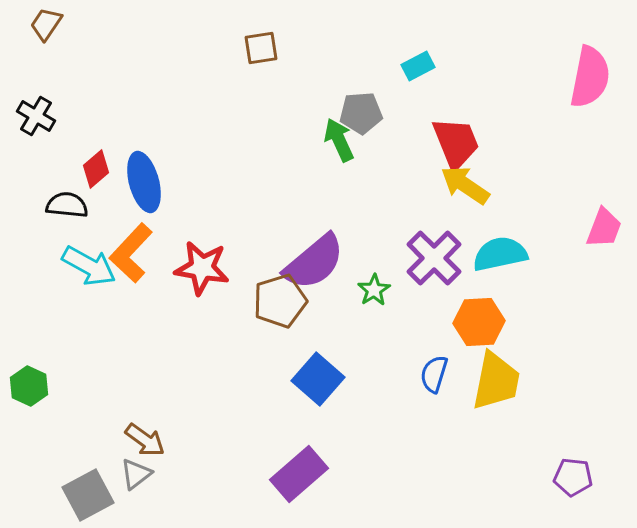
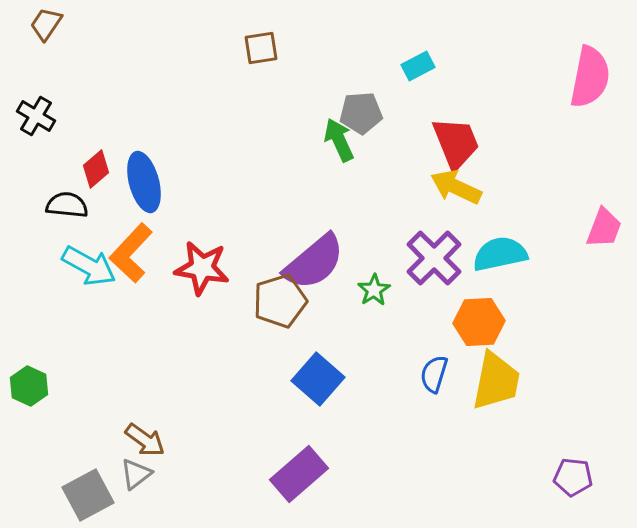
yellow arrow: moved 9 px left, 2 px down; rotated 9 degrees counterclockwise
